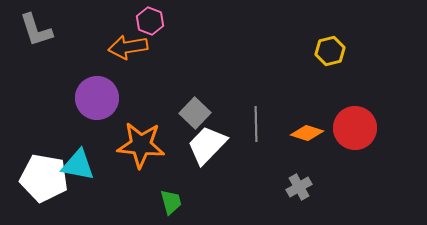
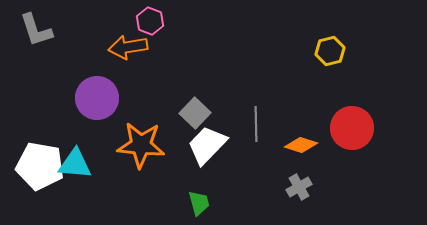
red circle: moved 3 px left
orange diamond: moved 6 px left, 12 px down
cyan triangle: moved 3 px left, 1 px up; rotated 6 degrees counterclockwise
white pentagon: moved 4 px left, 12 px up
green trapezoid: moved 28 px right, 1 px down
